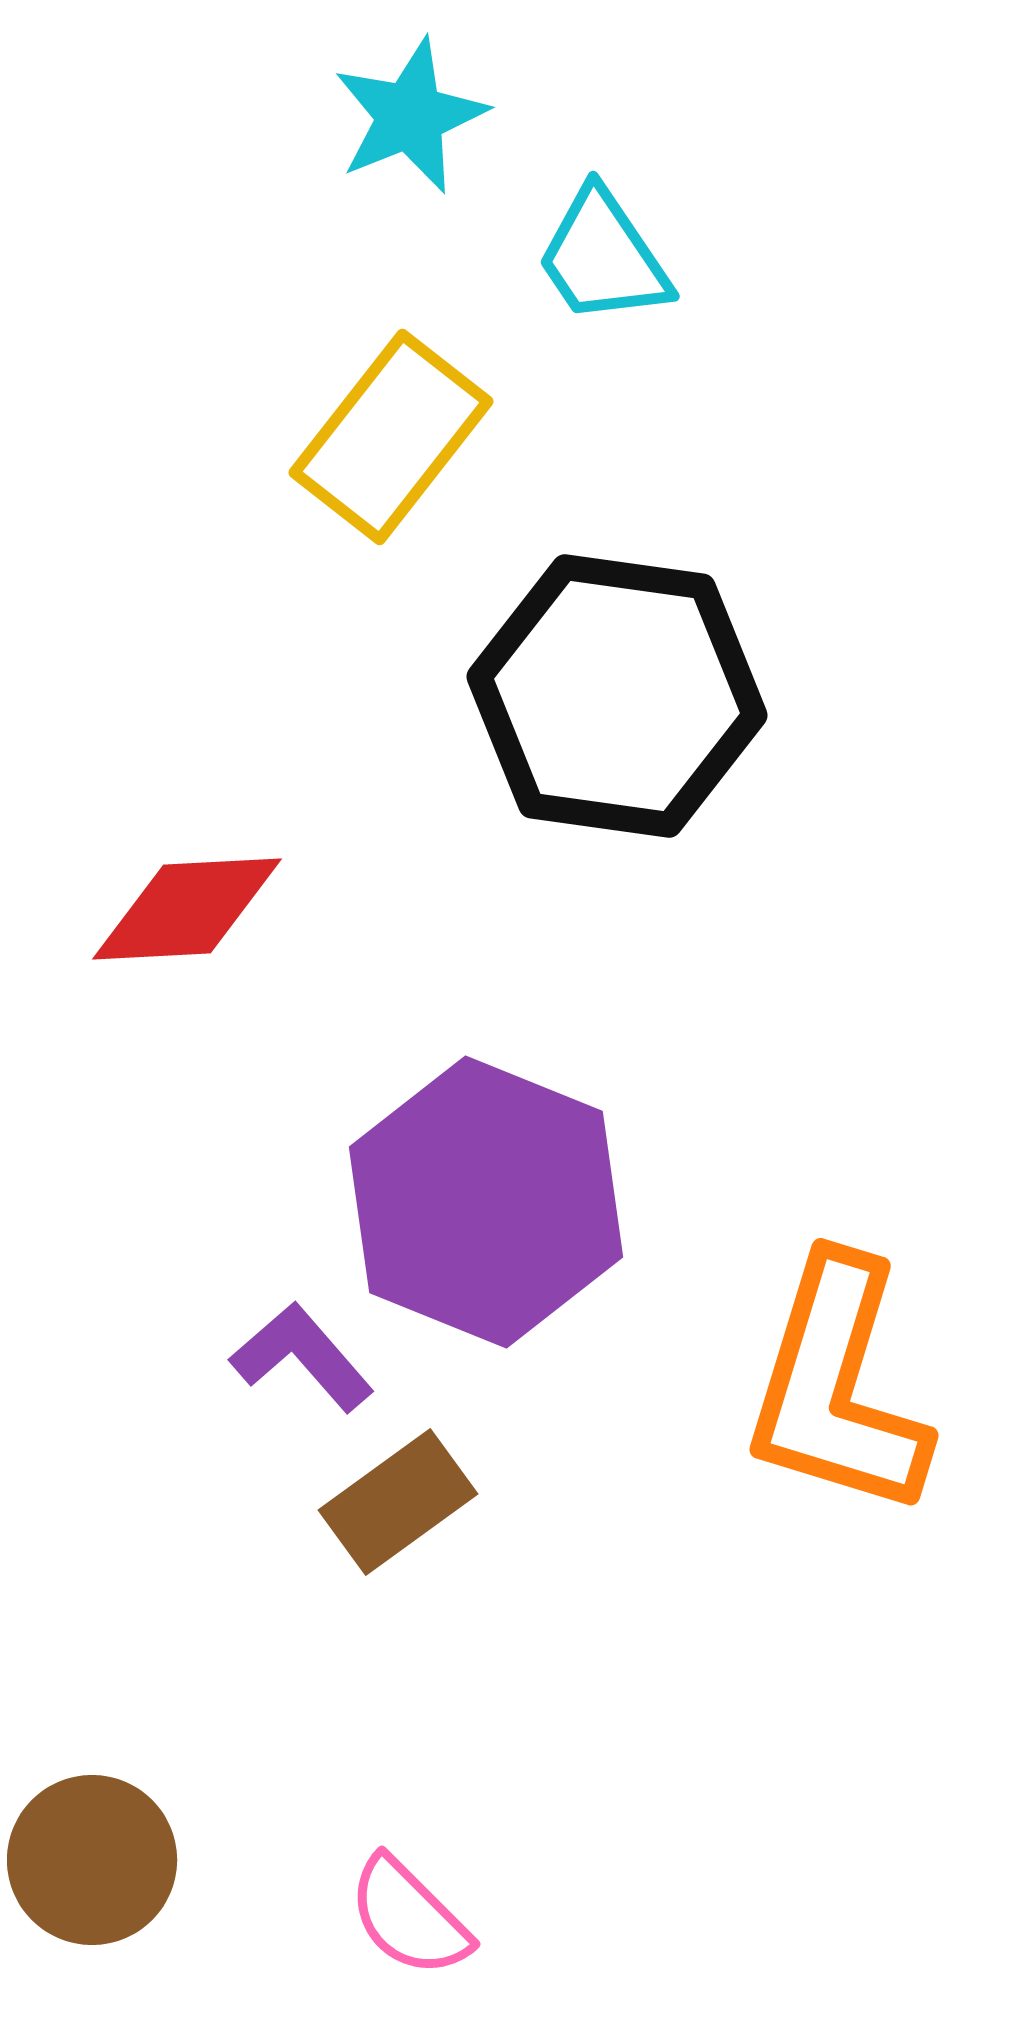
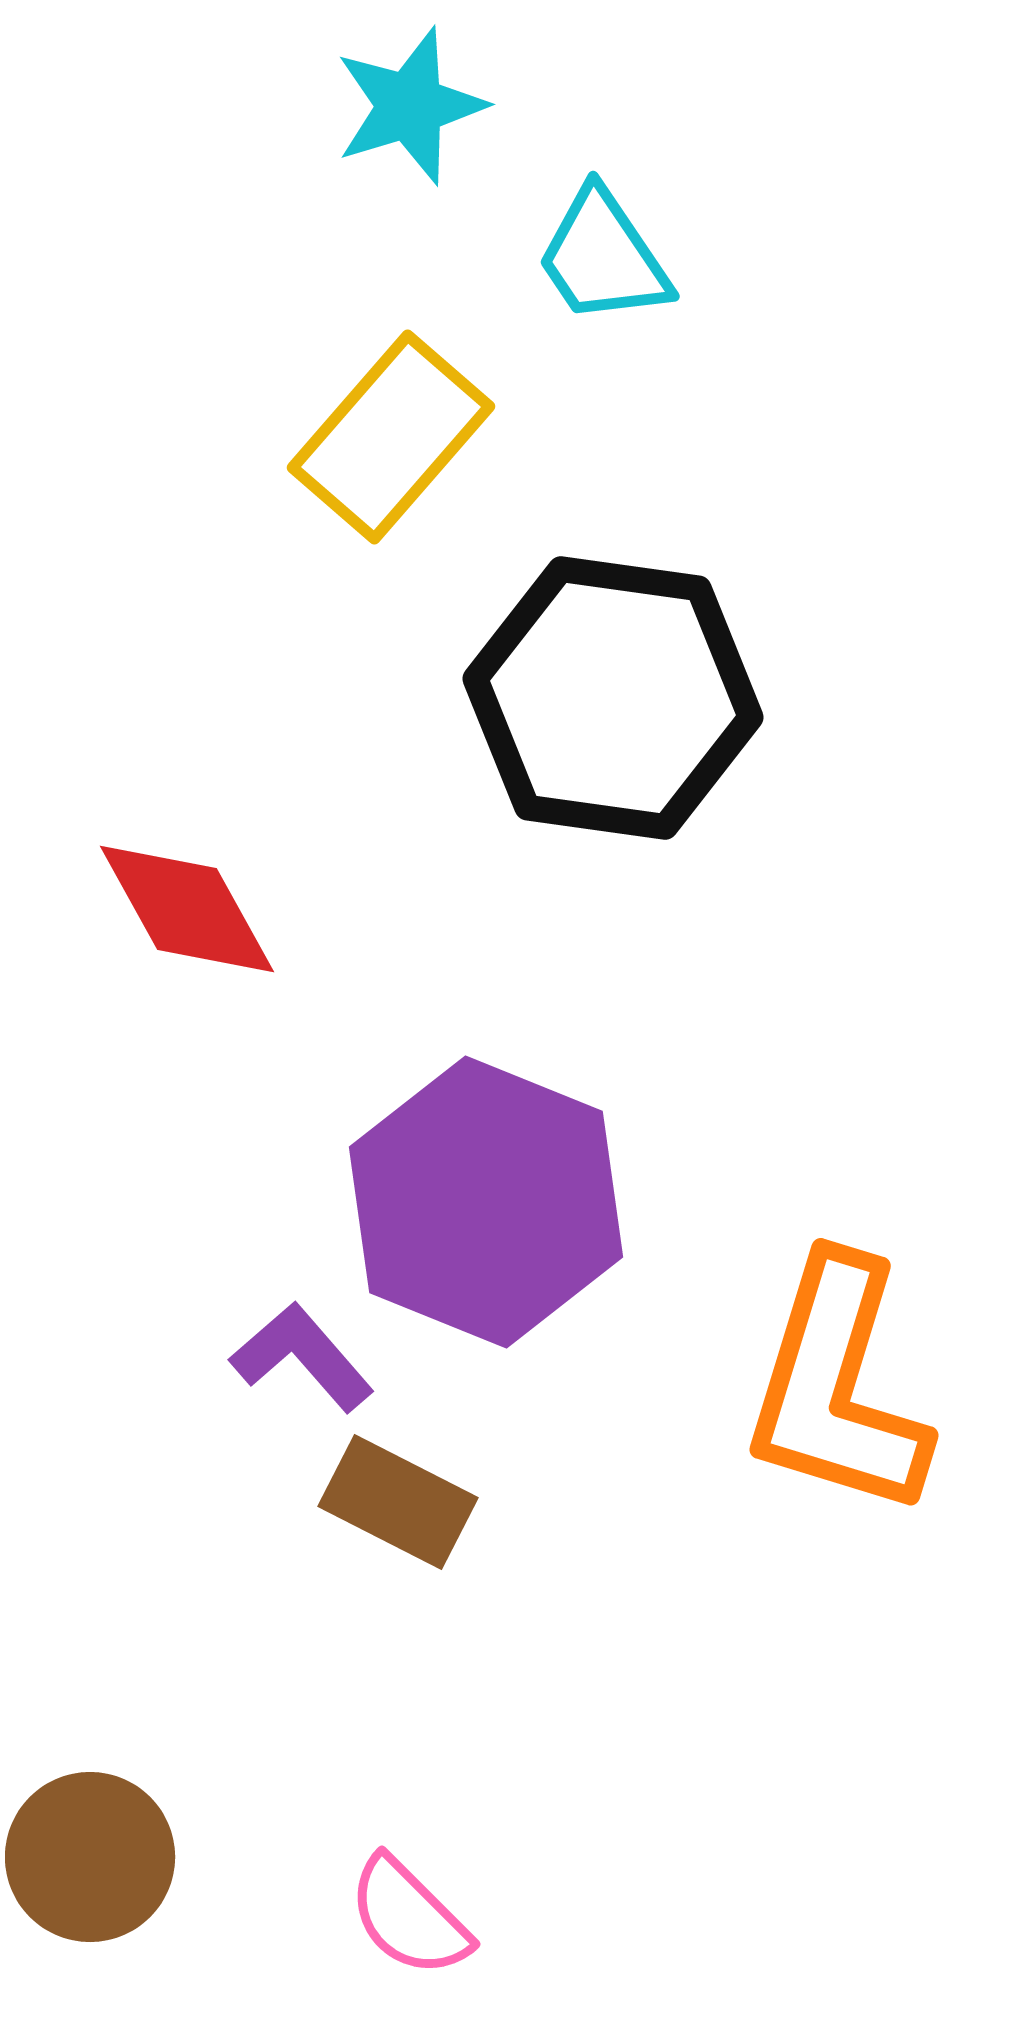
cyan star: moved 10 px up; rotated 5 degrees clockwise
yellow rectangle: rotated 3 degrees clockwise
black hexagon: moved 4 px left, 2 px down
red diamond: rotated 64 degrees clockwise
brown rectangle: rotated 63 degrees clockwise
brown circle: moved 2 px left, 3 px up
